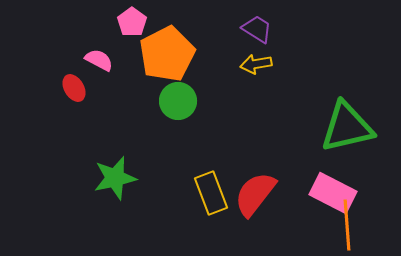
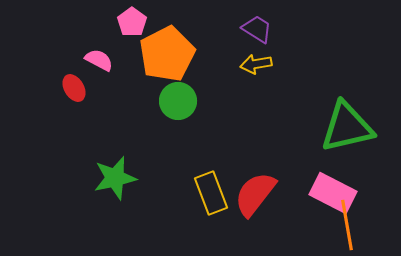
orange line: rotated 6 degrees counterclockwise
